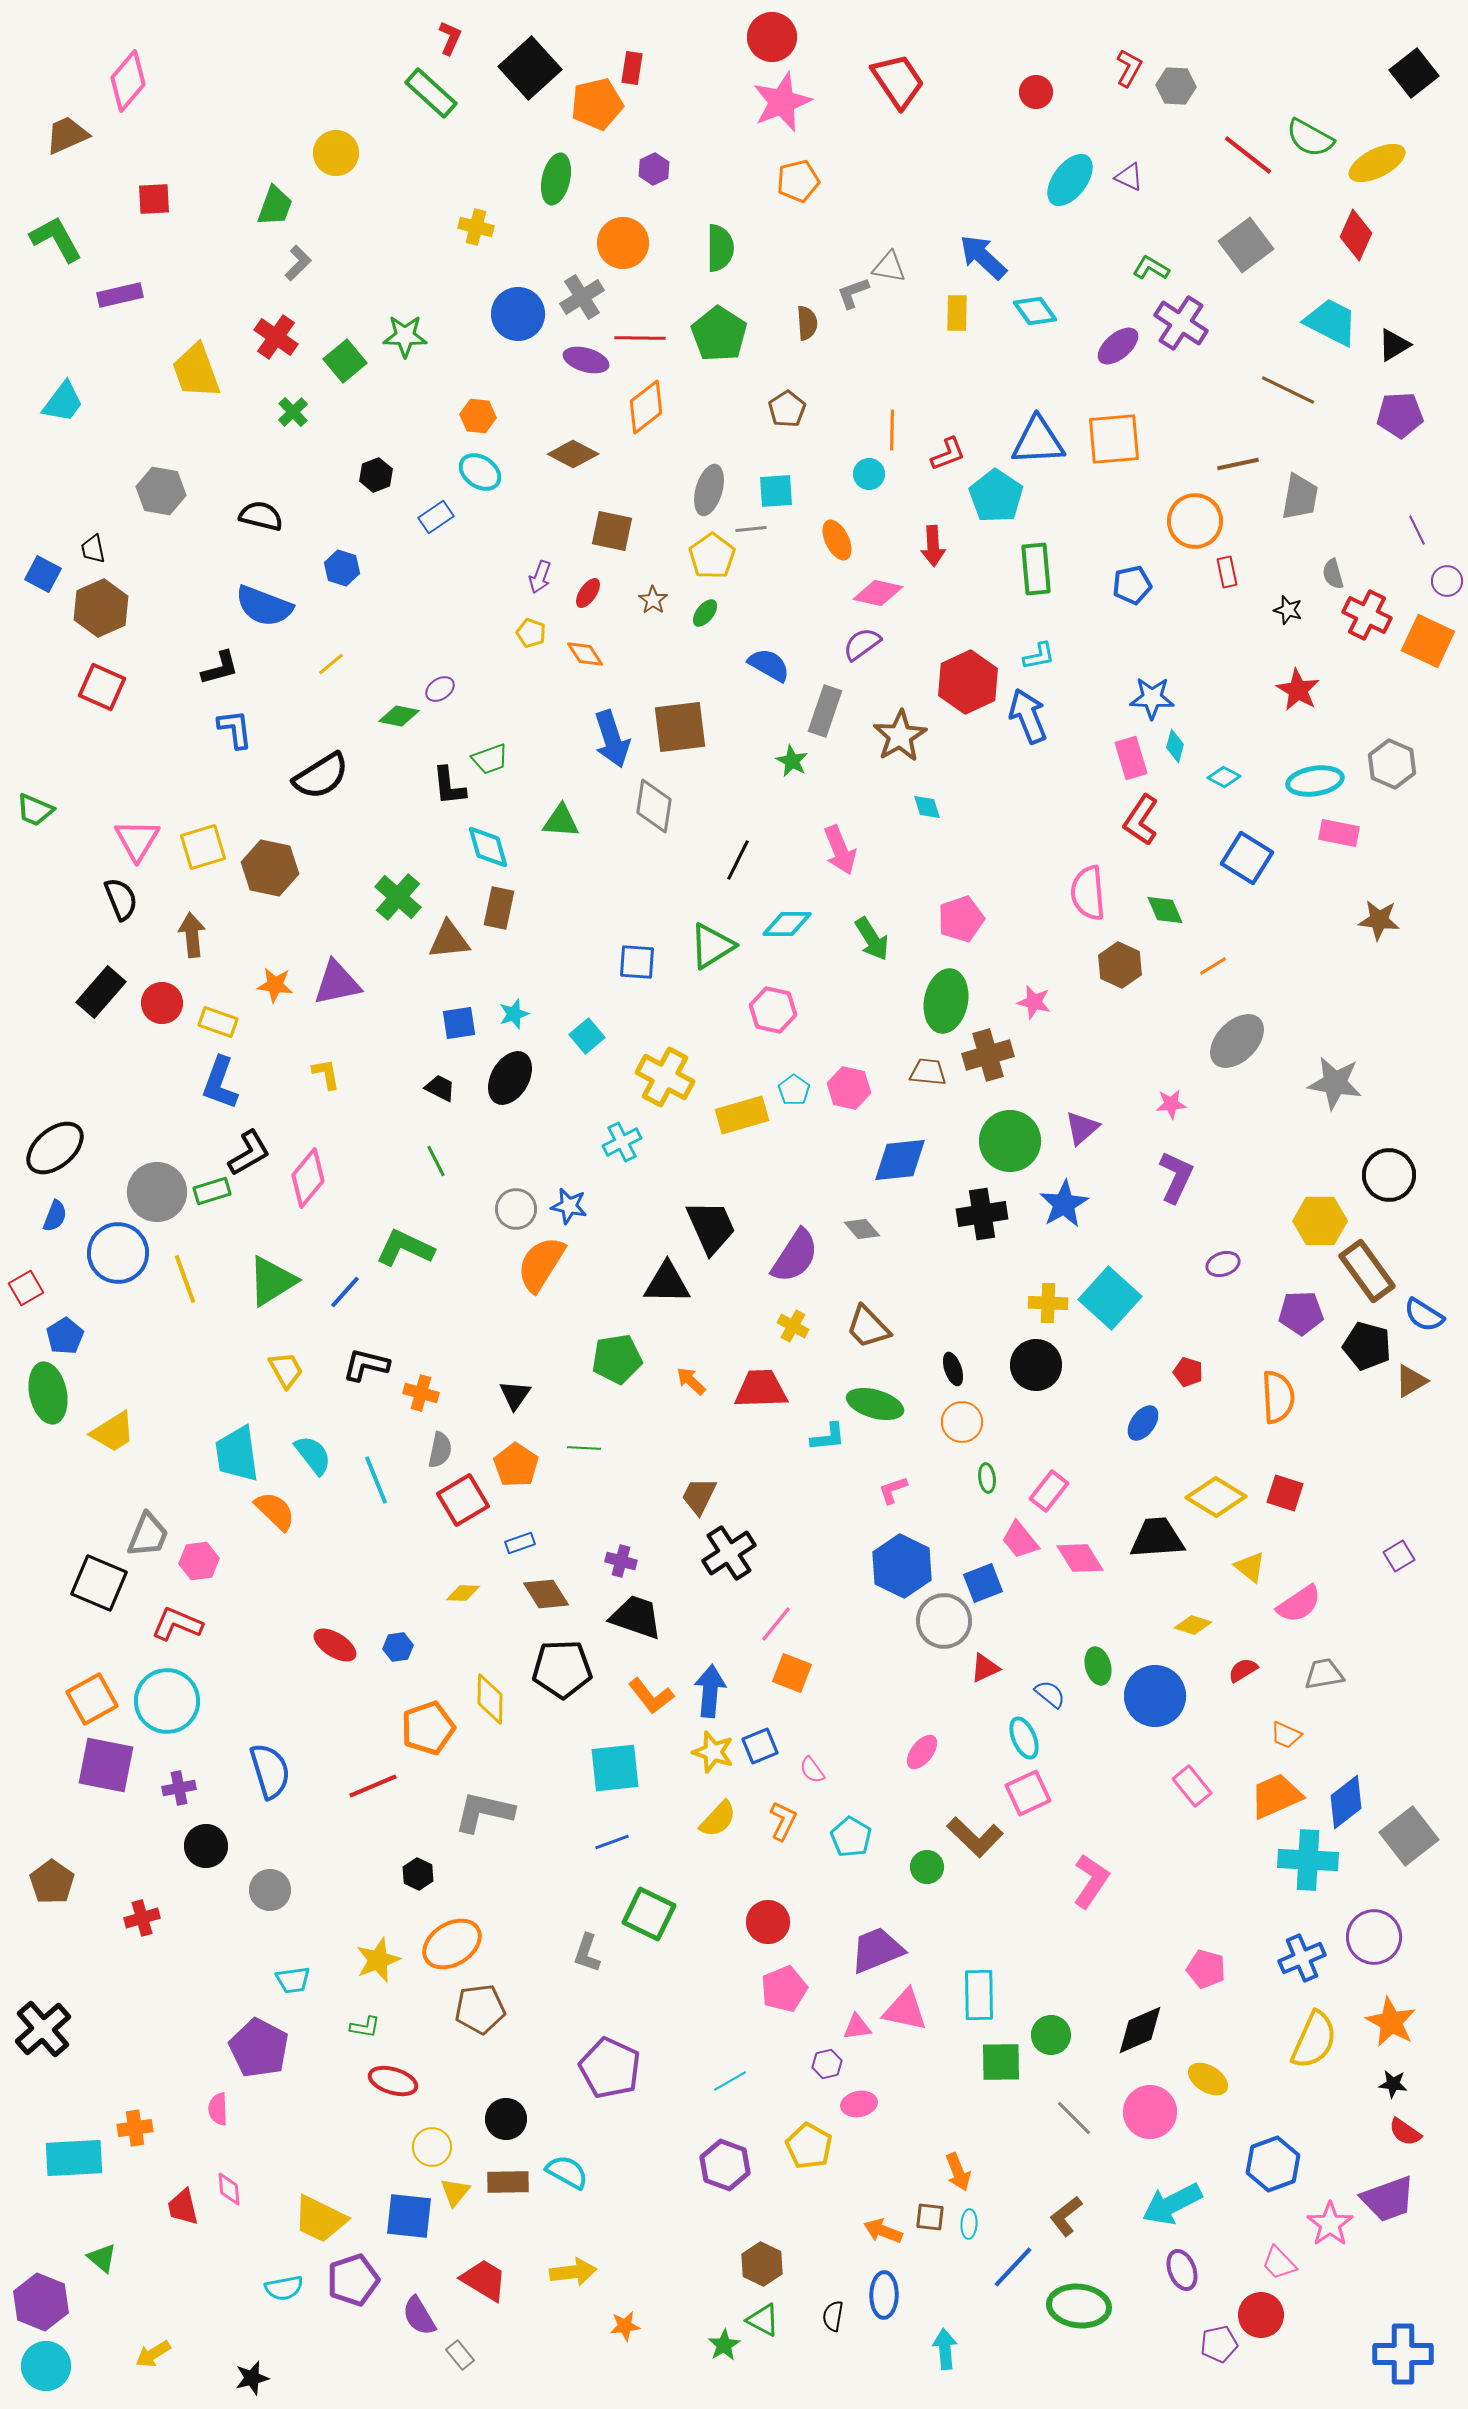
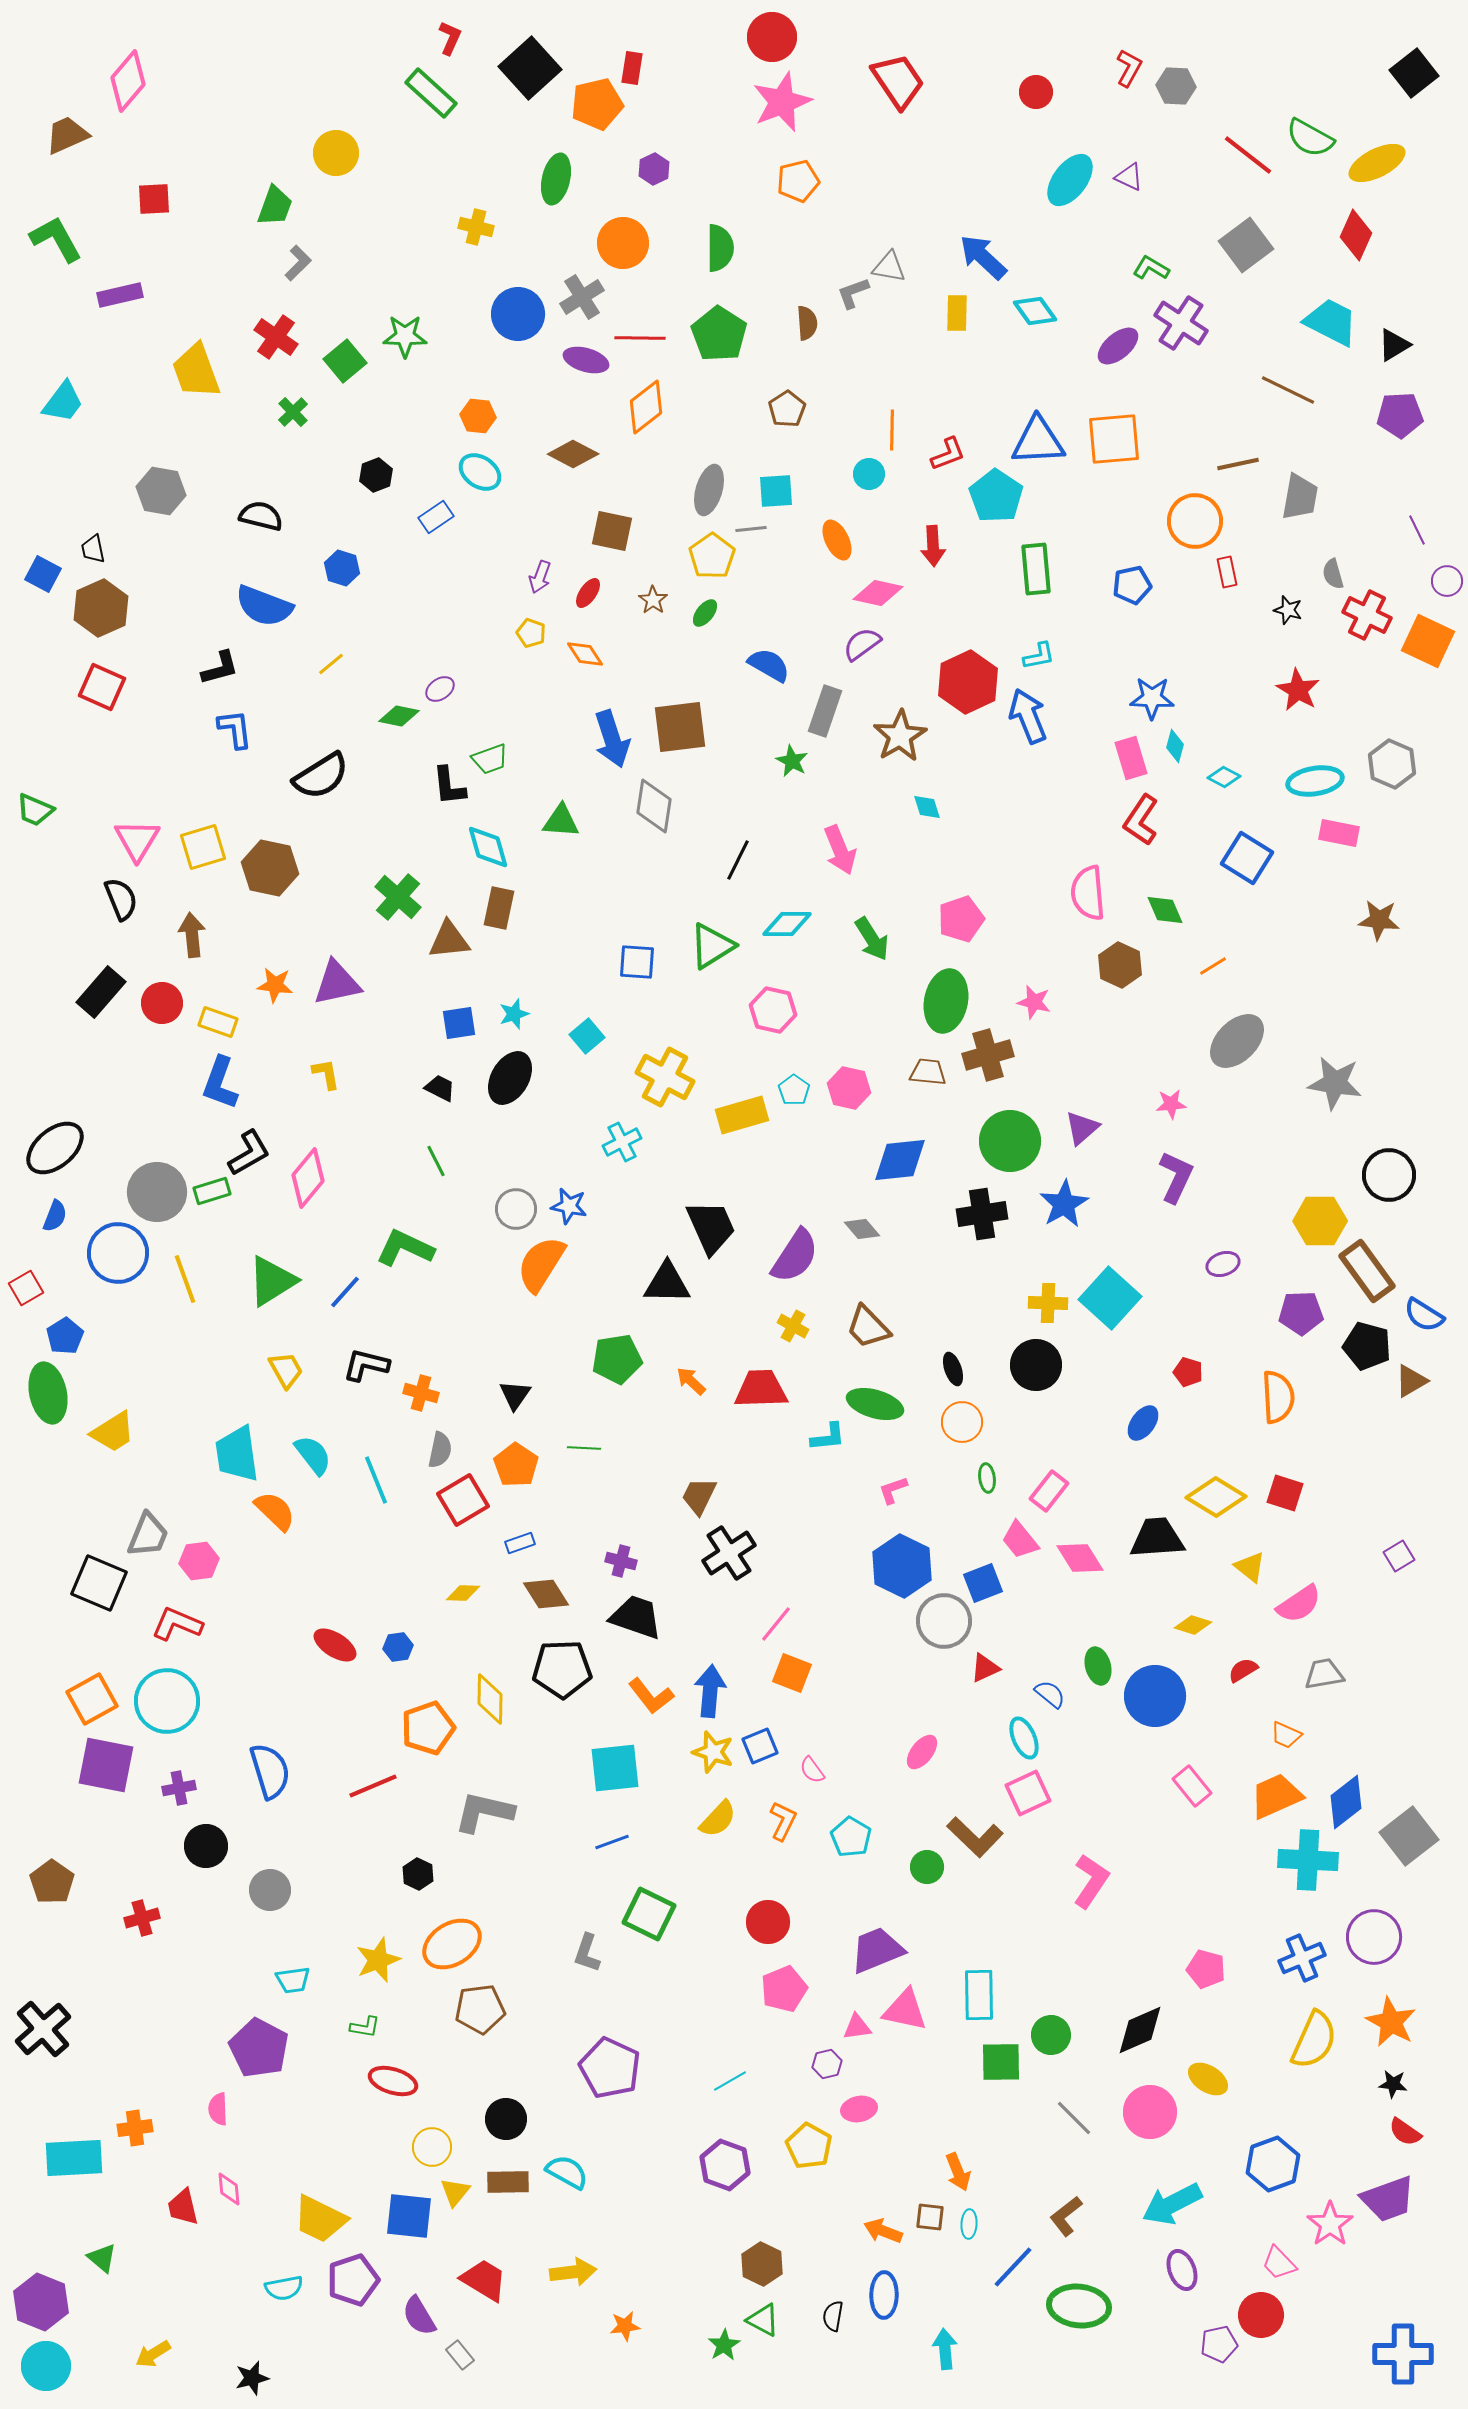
pink ellipse at (859, 2104): moved 5 px down
